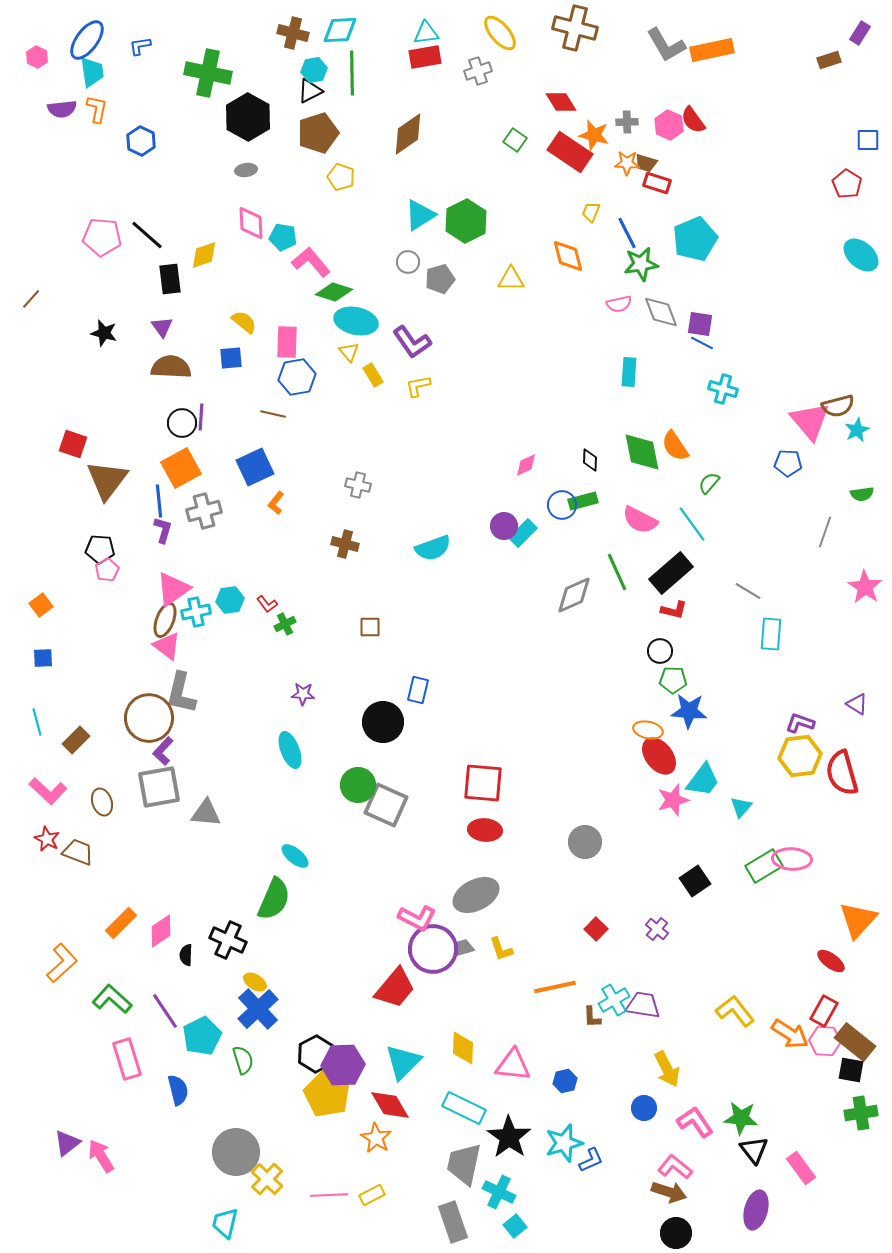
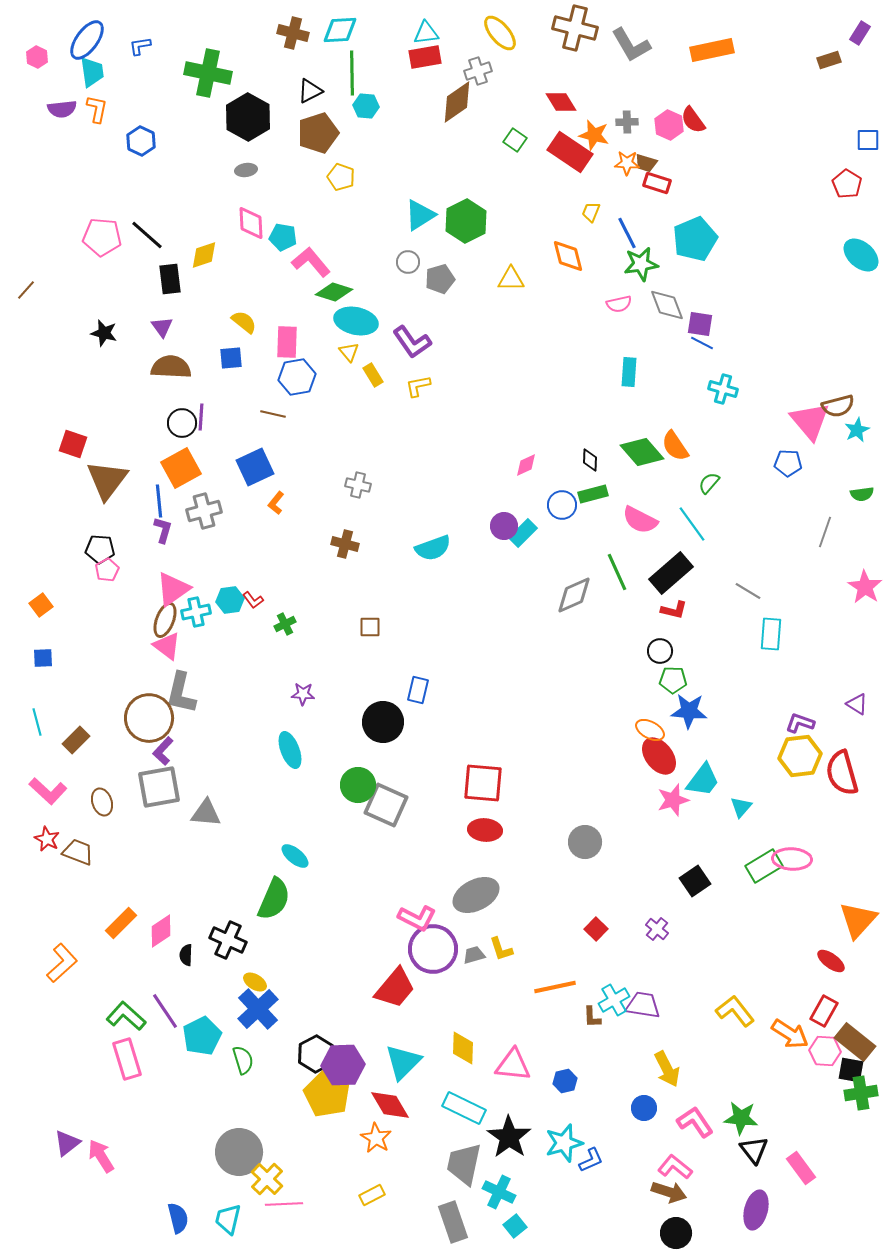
gray L-shape at (666, 45): moved 35 px left
cyan hexagon at (314, 70): moved 52 px right, 36 px down; rotated 15 degrees clockwise
brown diamond at (408, 134): moved 49 px right, 32 px up
brown line at (31, 299): moved 5 px left, 9 px up
gray diamond at (661, 312): moved 6 px right, 7 px up
green diamond at (642, 452): rotated 30 degrees counterclockwise
green rectangle at (583, 501): moved 10 px right, 7 px up
red L-shape at (267, 604): moved 14 px left, 4 px up
orange ellipse at (648, 730): moved 2 px right; rotated 16 degrees clockwise
gray trapezoid at (463, 948): moved 11 px right, 7 px down
green L-shape at (112, 999): moved 14 px right, 17 px down
pink hexagon at (825, 1041): moved 10 px down
blue semicircle at (178, 1090): moved 128 px down
green cross at (861, 1113): moved 20 px up
gray circle at (236, 1152): moved 3 px right
pink line at (329, 1195): moved 45 px left, 9 px down
cyan trapezoid at (225, 1223): moved 3 px right, 4 px up
